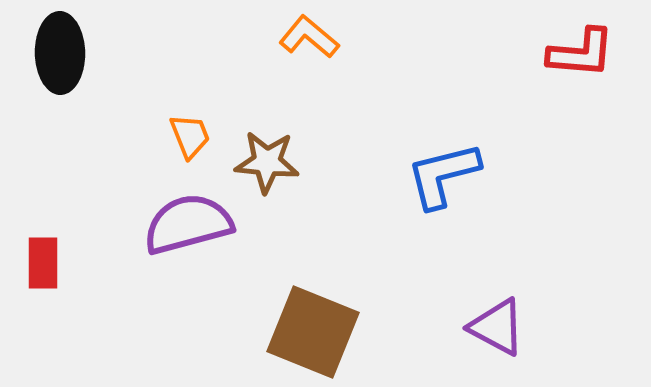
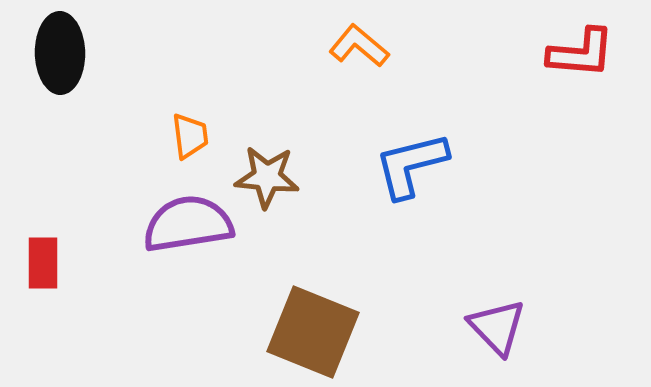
orange L-shape: moved 50 px right, 9 px down
orange trapezoid: rotated 15 degrees clockwise
brown star: moved 15 px down
blue L-shape: moved 32 px left, 10 px up
purple semicircle: rotated 6 degrees clockwise
purple triangle: rotated 18 degrees clockwise
